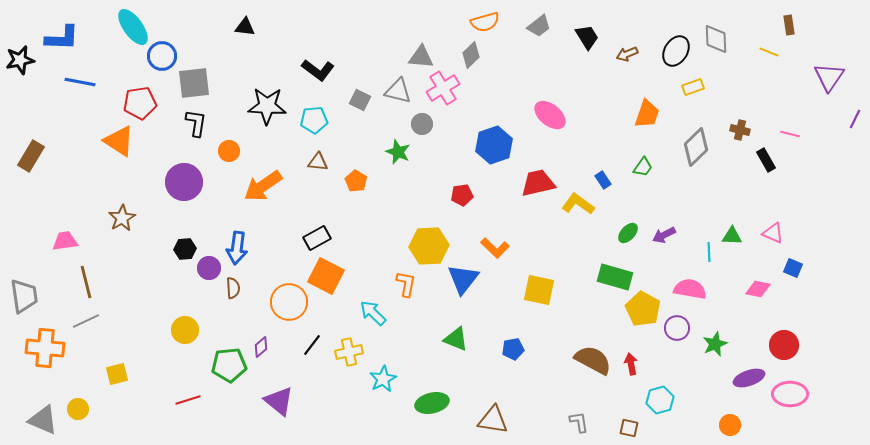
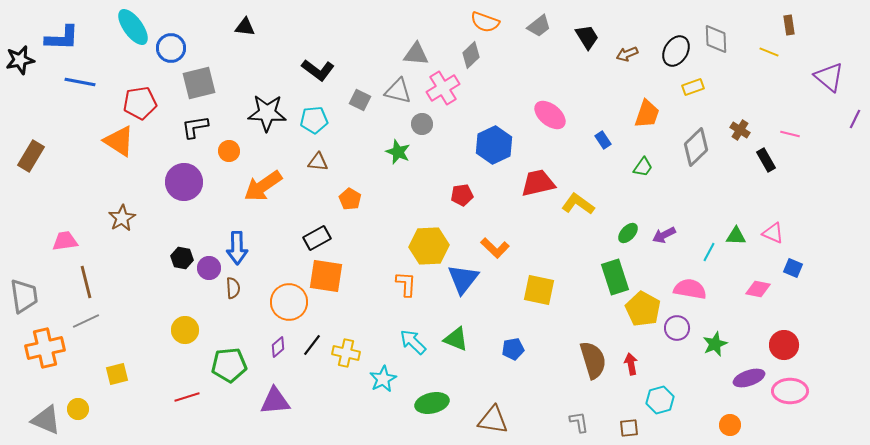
orange semicircle at (485, 22): rotated 36 degrees clockwise
blue circle at (162, 56): moved 9 px right, 8 px up
gray triangle at (421, 57): moved 5 px left, 3 px up
purple triangle at (829, 77): rotated 24 degrees counterclockwise
gray square at (194, 83): moved 5 px right; rotated 8 degrees counterclockwise
black star at (267, 106): moved 7 px down
black L-shape at (196, 123): moved 1 px left, 4 px down; rotated 108 degrees counterclockwise
brown cross at (740, 130): rotated 18 degrees clockwise
blue hexagon at (494, 145): rotated 6 degrees counterclockwise
blue rectangle at (603, 180): moved 40 px up
orange pentagon at (356, 181): moved 6 px left, 18 px down
green triangle at (732, 236): moved 4 px right
blue arrow at (237, 248): rotated 8 degrees counterclockwise
black hexagon at (185, 249): moved 3 px left, 9 px down; rotated 15 degrees clockwise
cyan line at (709, 252): rotated 30 degrees clockwise
orange square at (326, 276): rotated 18 degrees counterclockwise
green rectangle at (615, 277): rotated 56 degrees clockwise
orange L-shape at (406, 284): rotated 8 degrees counterclockwise
cyan arrow at (373, 313): moved 40 px right, 29 px down
purple diamond at (261, 347): moved 17 px right
orange cross at (45, 348): rotated 18 degrees counterclockwise
yellow cross at (349, 352): moved 3 px left, 1 px down; rotated 24 degrees clockwise
brown semicircle at (593, 360): rotated 45 degrees clockwise
pink ellipse at (790, 394): moved 3 px up
red line at (188, 400): moved 1 px left, 3 px up
purple triangle at (279, 401): moved 4 px left; rotated 44 degrees counterclockwise
gray triangle at (43, 420): moved 3 px right
brown square at (629, 428): rotated 18 degrees counterclockwise
